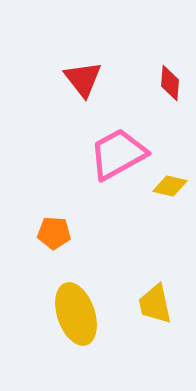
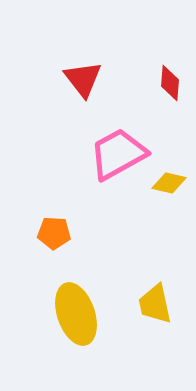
yellow diamond: moved 1 px left, 3 px up
